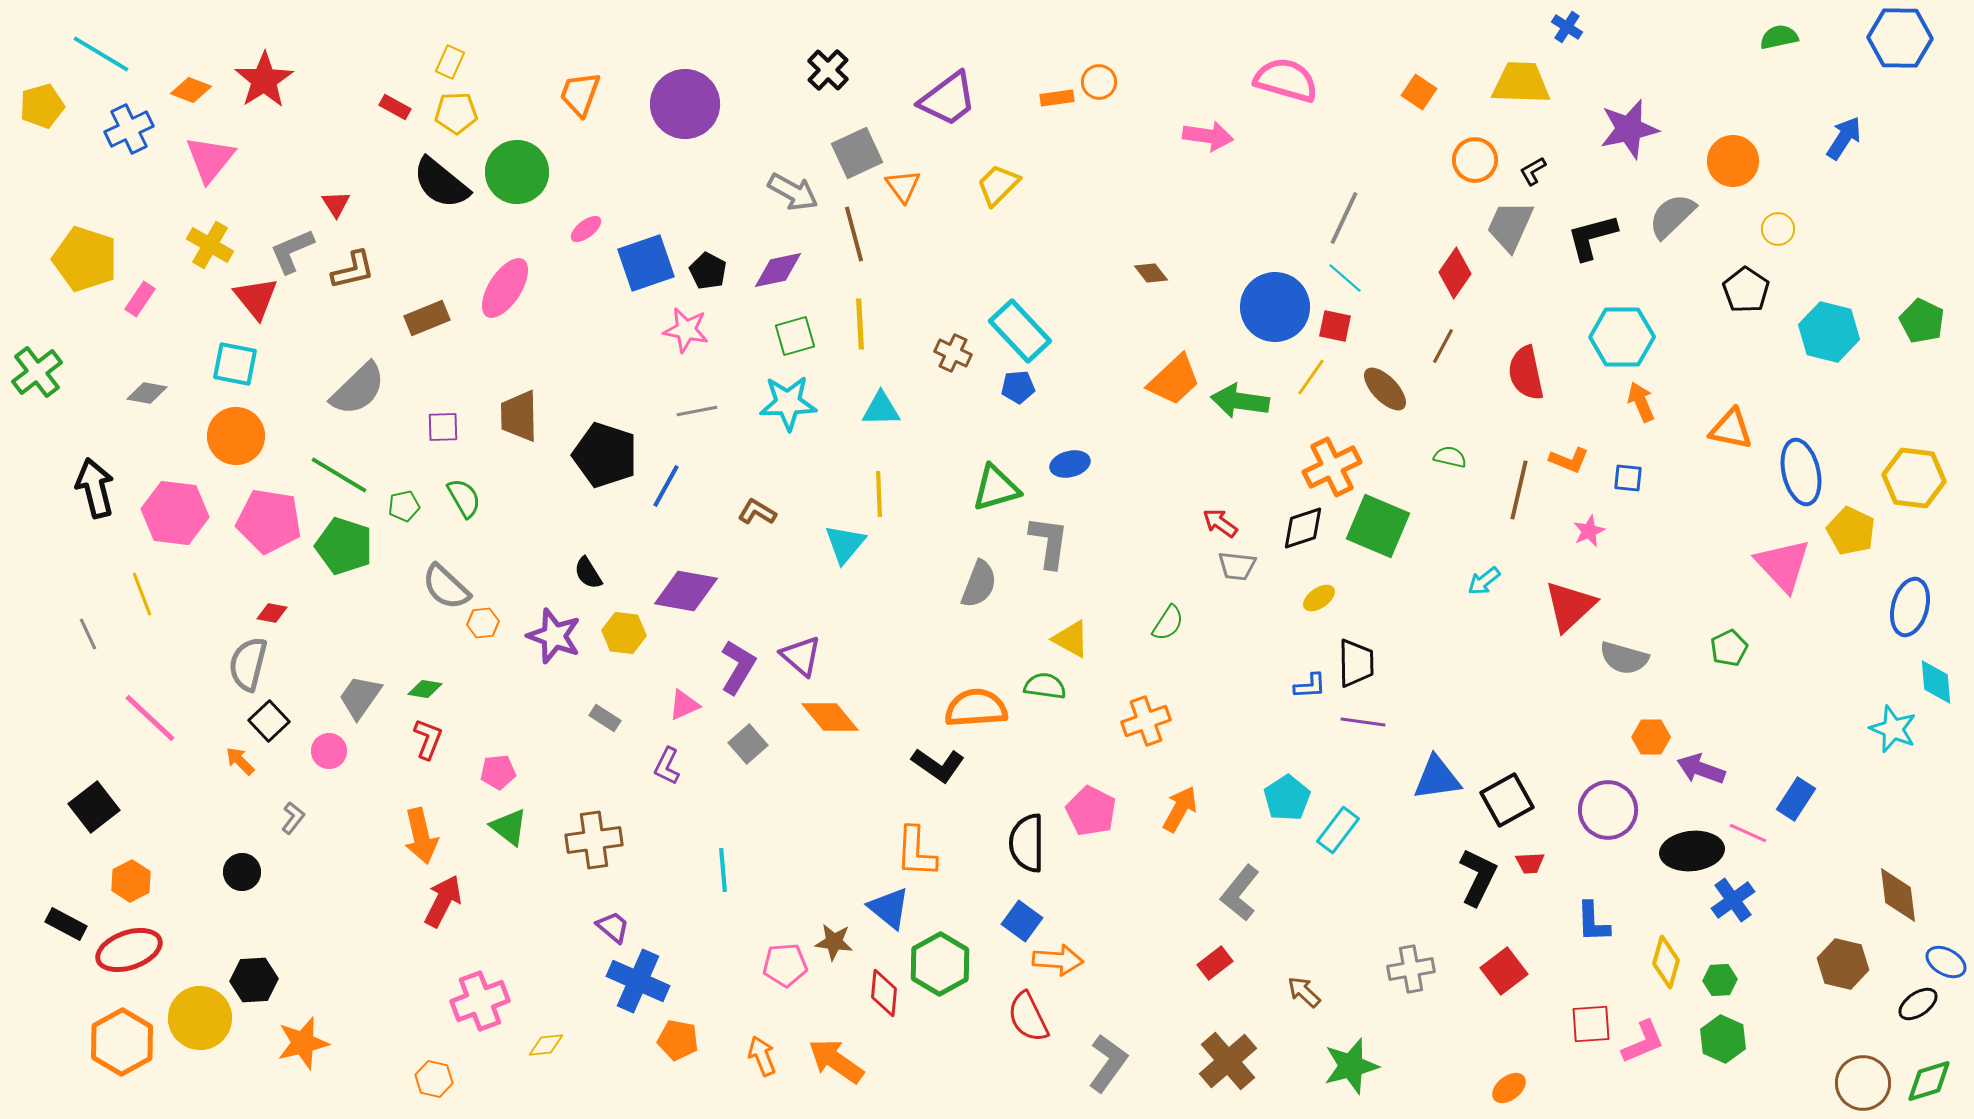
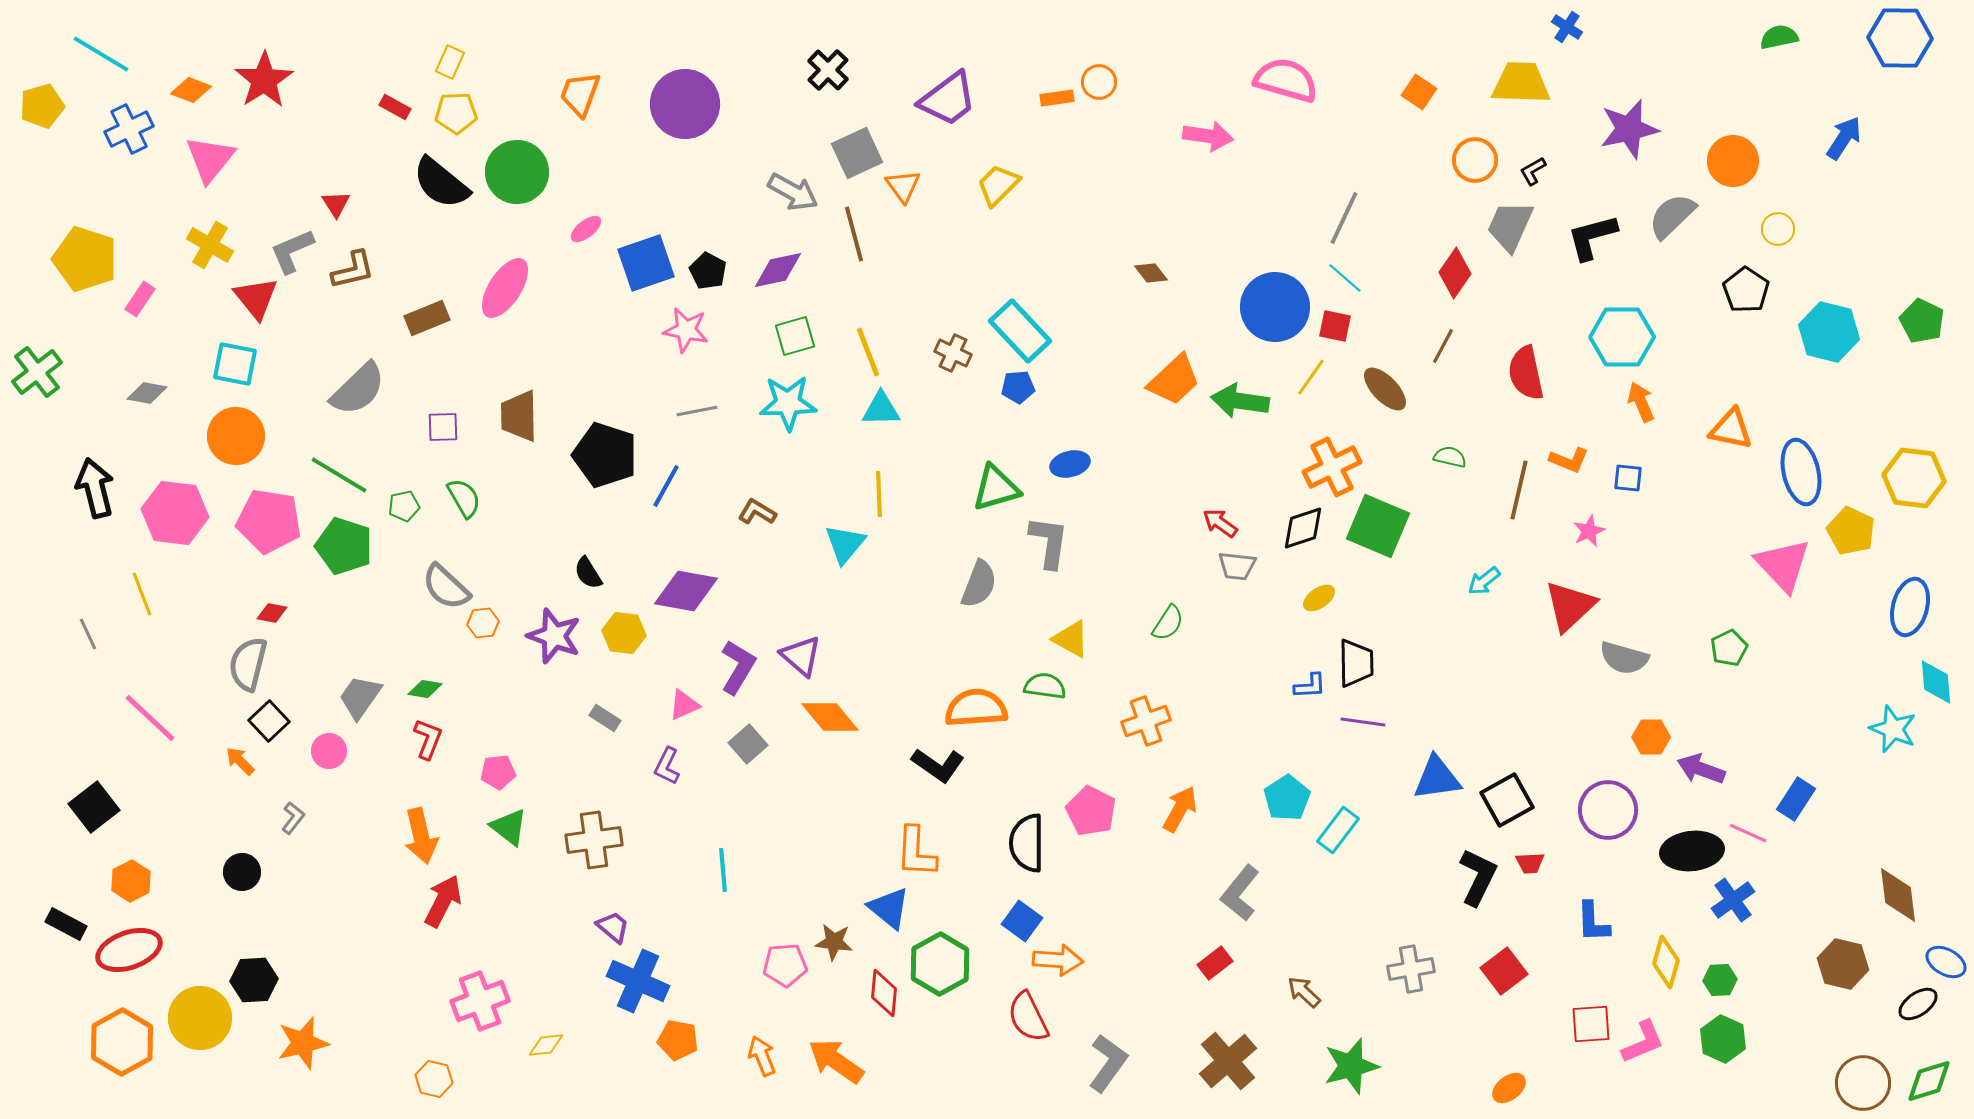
yellow line at (860, 324): moved 8 px right, 28 px down; rotated 18 degrees counterclockwise
